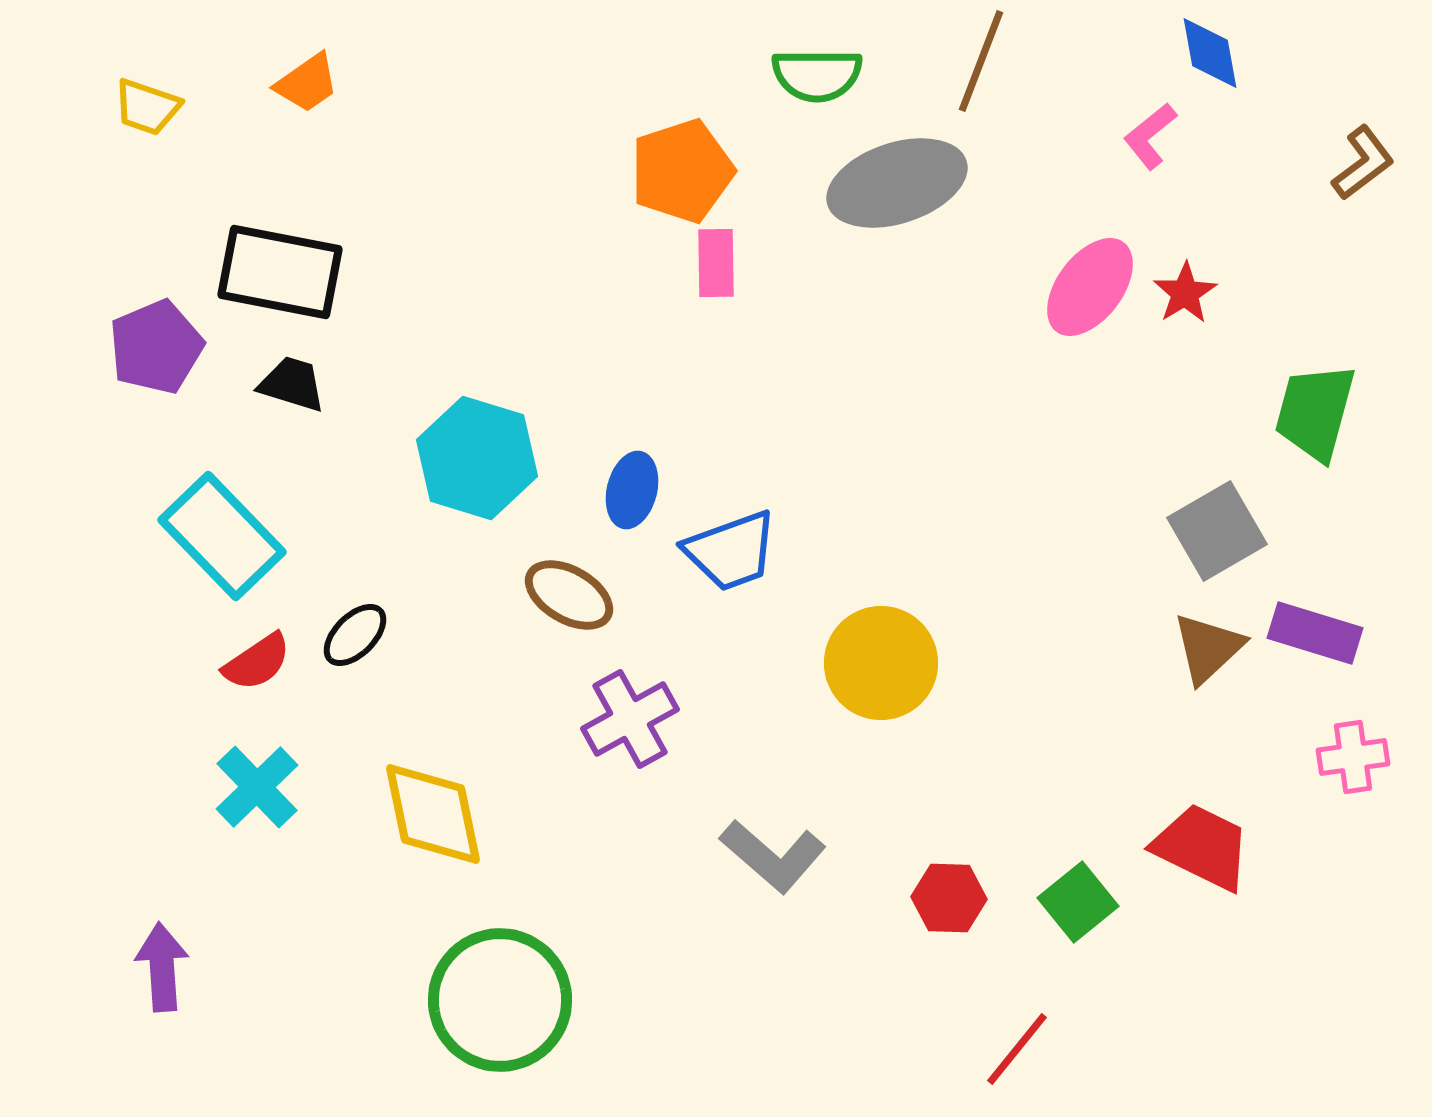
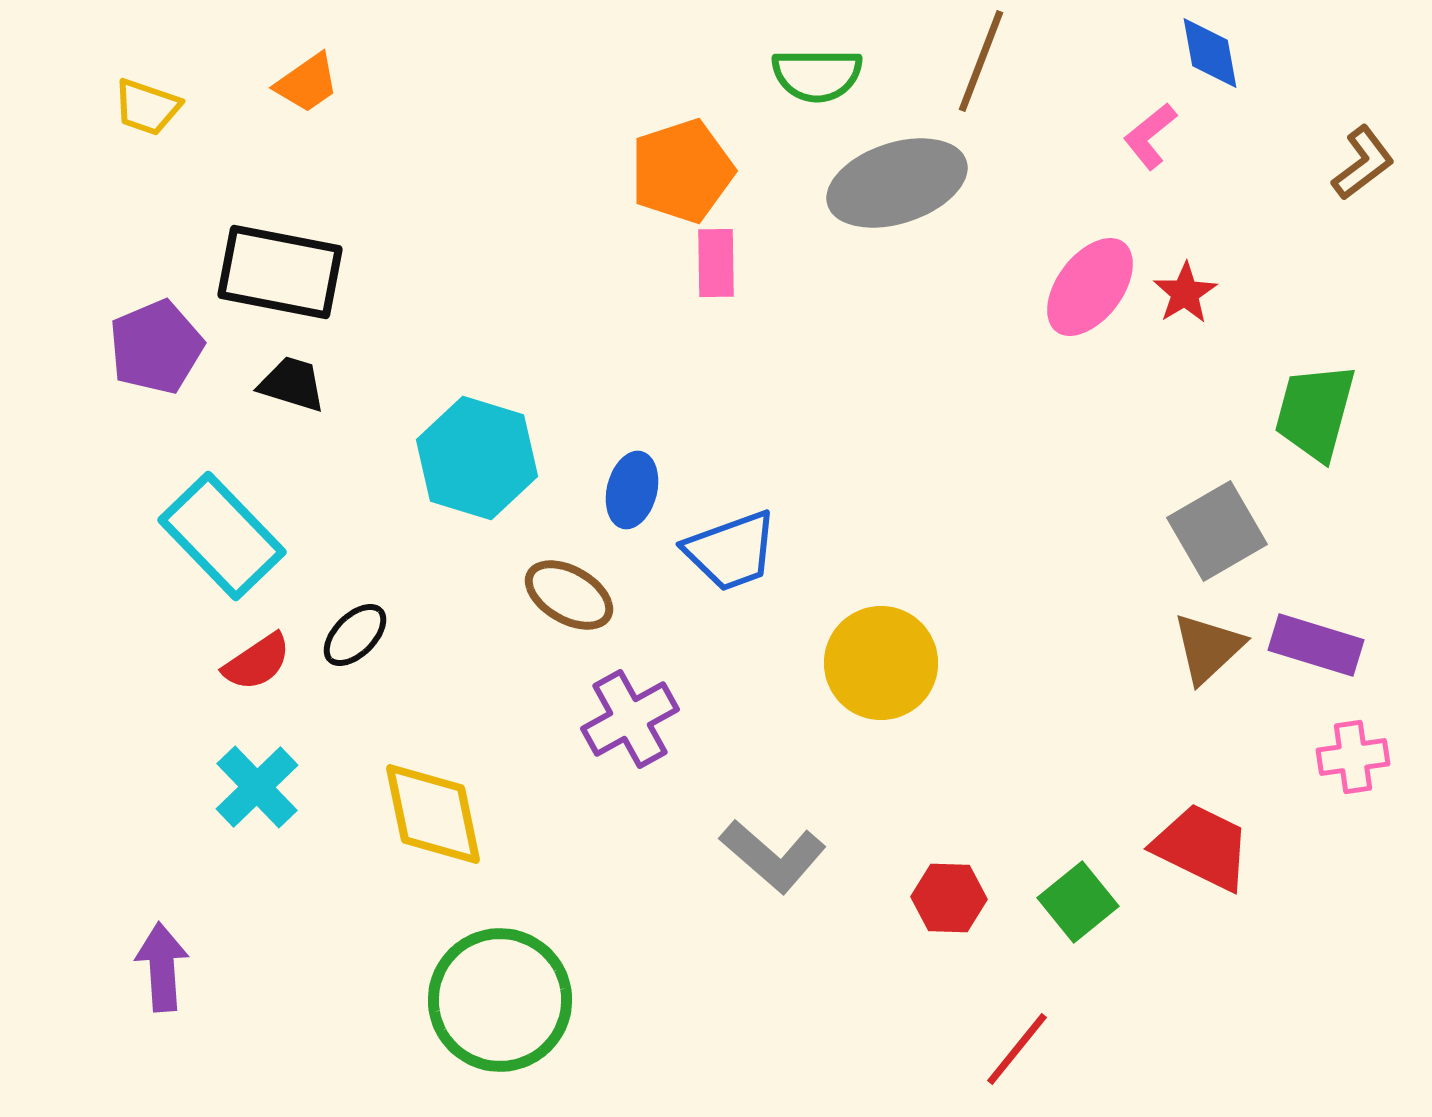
purple rectangle: moved 1 px right, 12 px down
